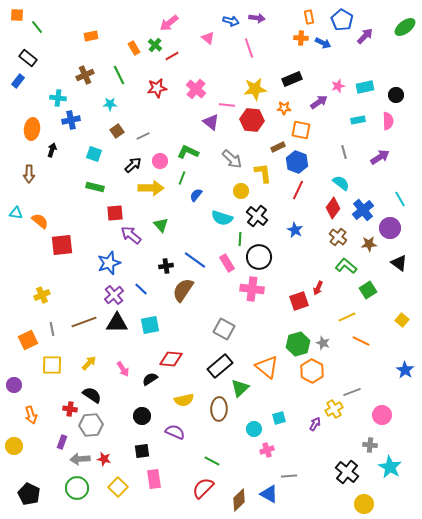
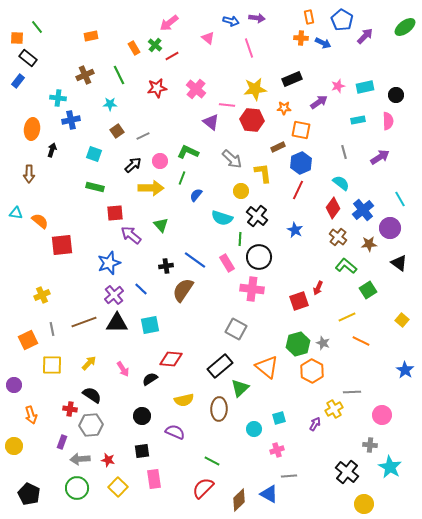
orange square at (17, 15): moved 23 px down
blue hexagon at (297, 162): moved 4 px right, 1 px down; rotated 15 degrees clockwise
gray square at (224, 329): moved 12 px right
gray line at (352, 392): rotated 18 degrees clockwise
pink cross at (267, 450): moved 10 px right
red star at (104, 459): moved 4 px right, 1 px down
